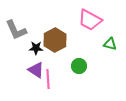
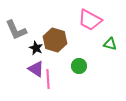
brown hexagon: rotated 15 degrees counterclockwise
black star: rotated 24 degrees clockwise
purple triangle: moved 1 px up
